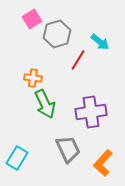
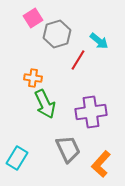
pink square: moved 1 px right, 1 px up
cyan arrow: moved 1 px left, 1 px up
orange L-shape: moved 2 px left, 1 px down
